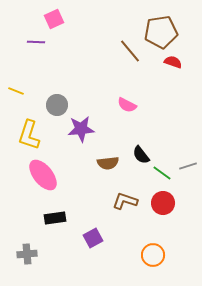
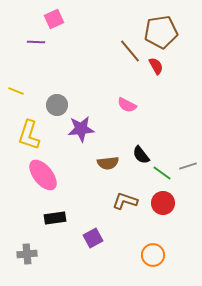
red semicircle: moved 17 px left, 4 px down; rotated 42 degrees clockwise
